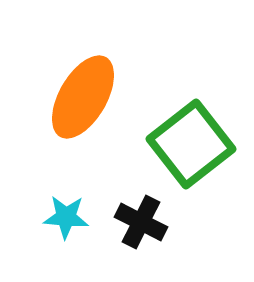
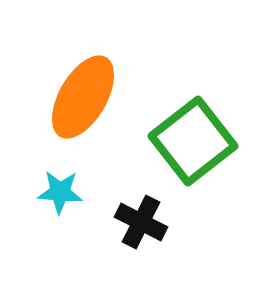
green square: moved 2 px right, 3 px up
cyan star: moved 6 px left, 25 px up
